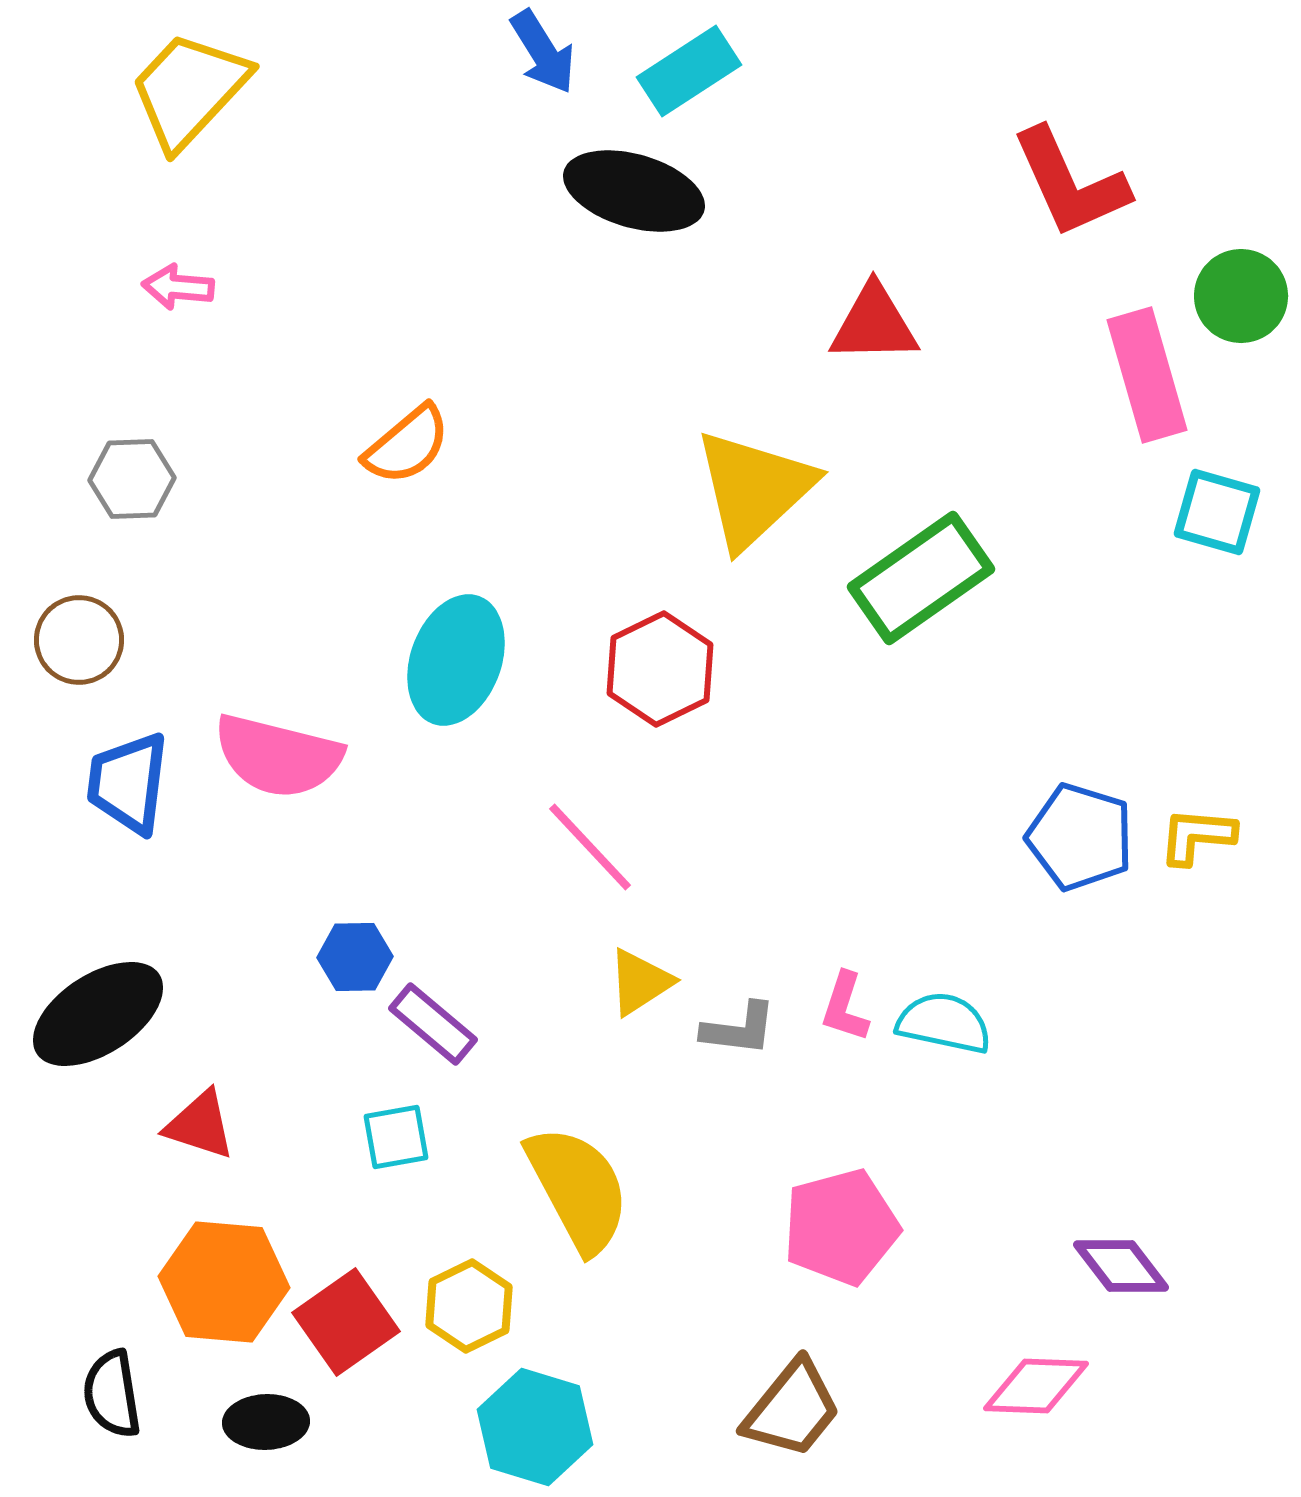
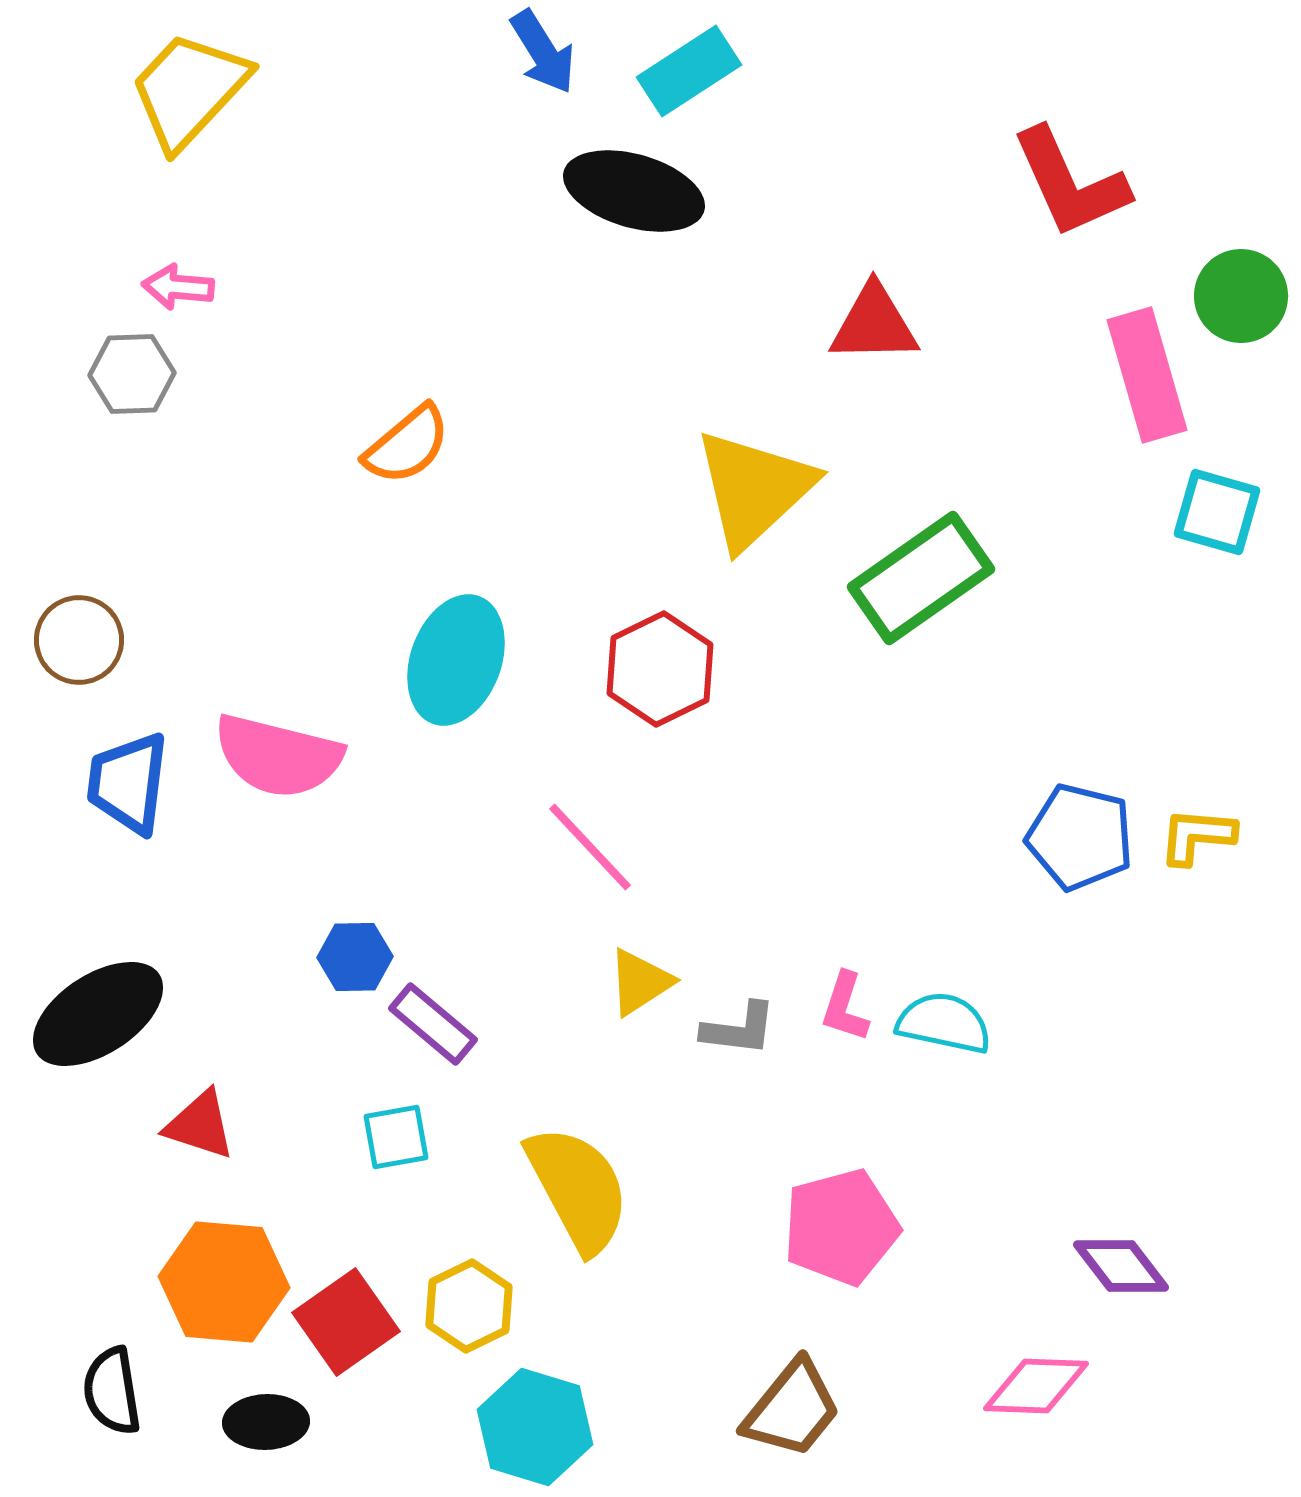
gray hexagon at (132, 479): moved 105 px up
blue pentagon at (1080, 837): rotated 3 degrees counterclockwise
black semicircle at (112, 1394): moved 3 px up
